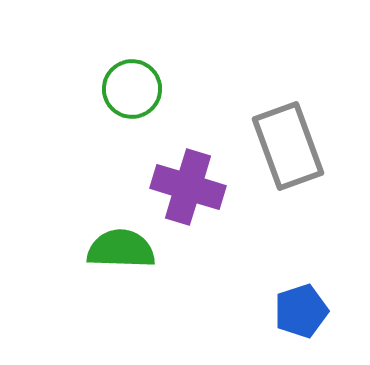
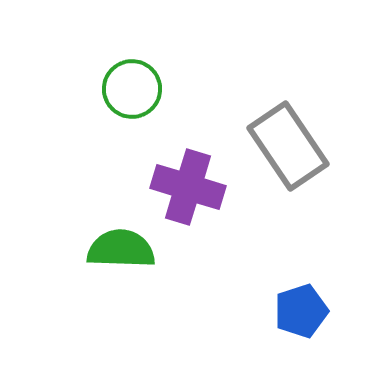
gray rectangle: rotated 14 degrees counterclockwise
